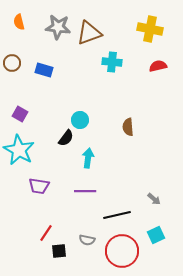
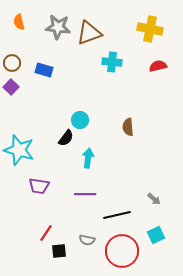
purple square: moved 9 px left, 27 px up; rotated 14 degrees clockwise
cyan star: rotated 12 degrees counterclockwise
purple line: moved 3 px down
